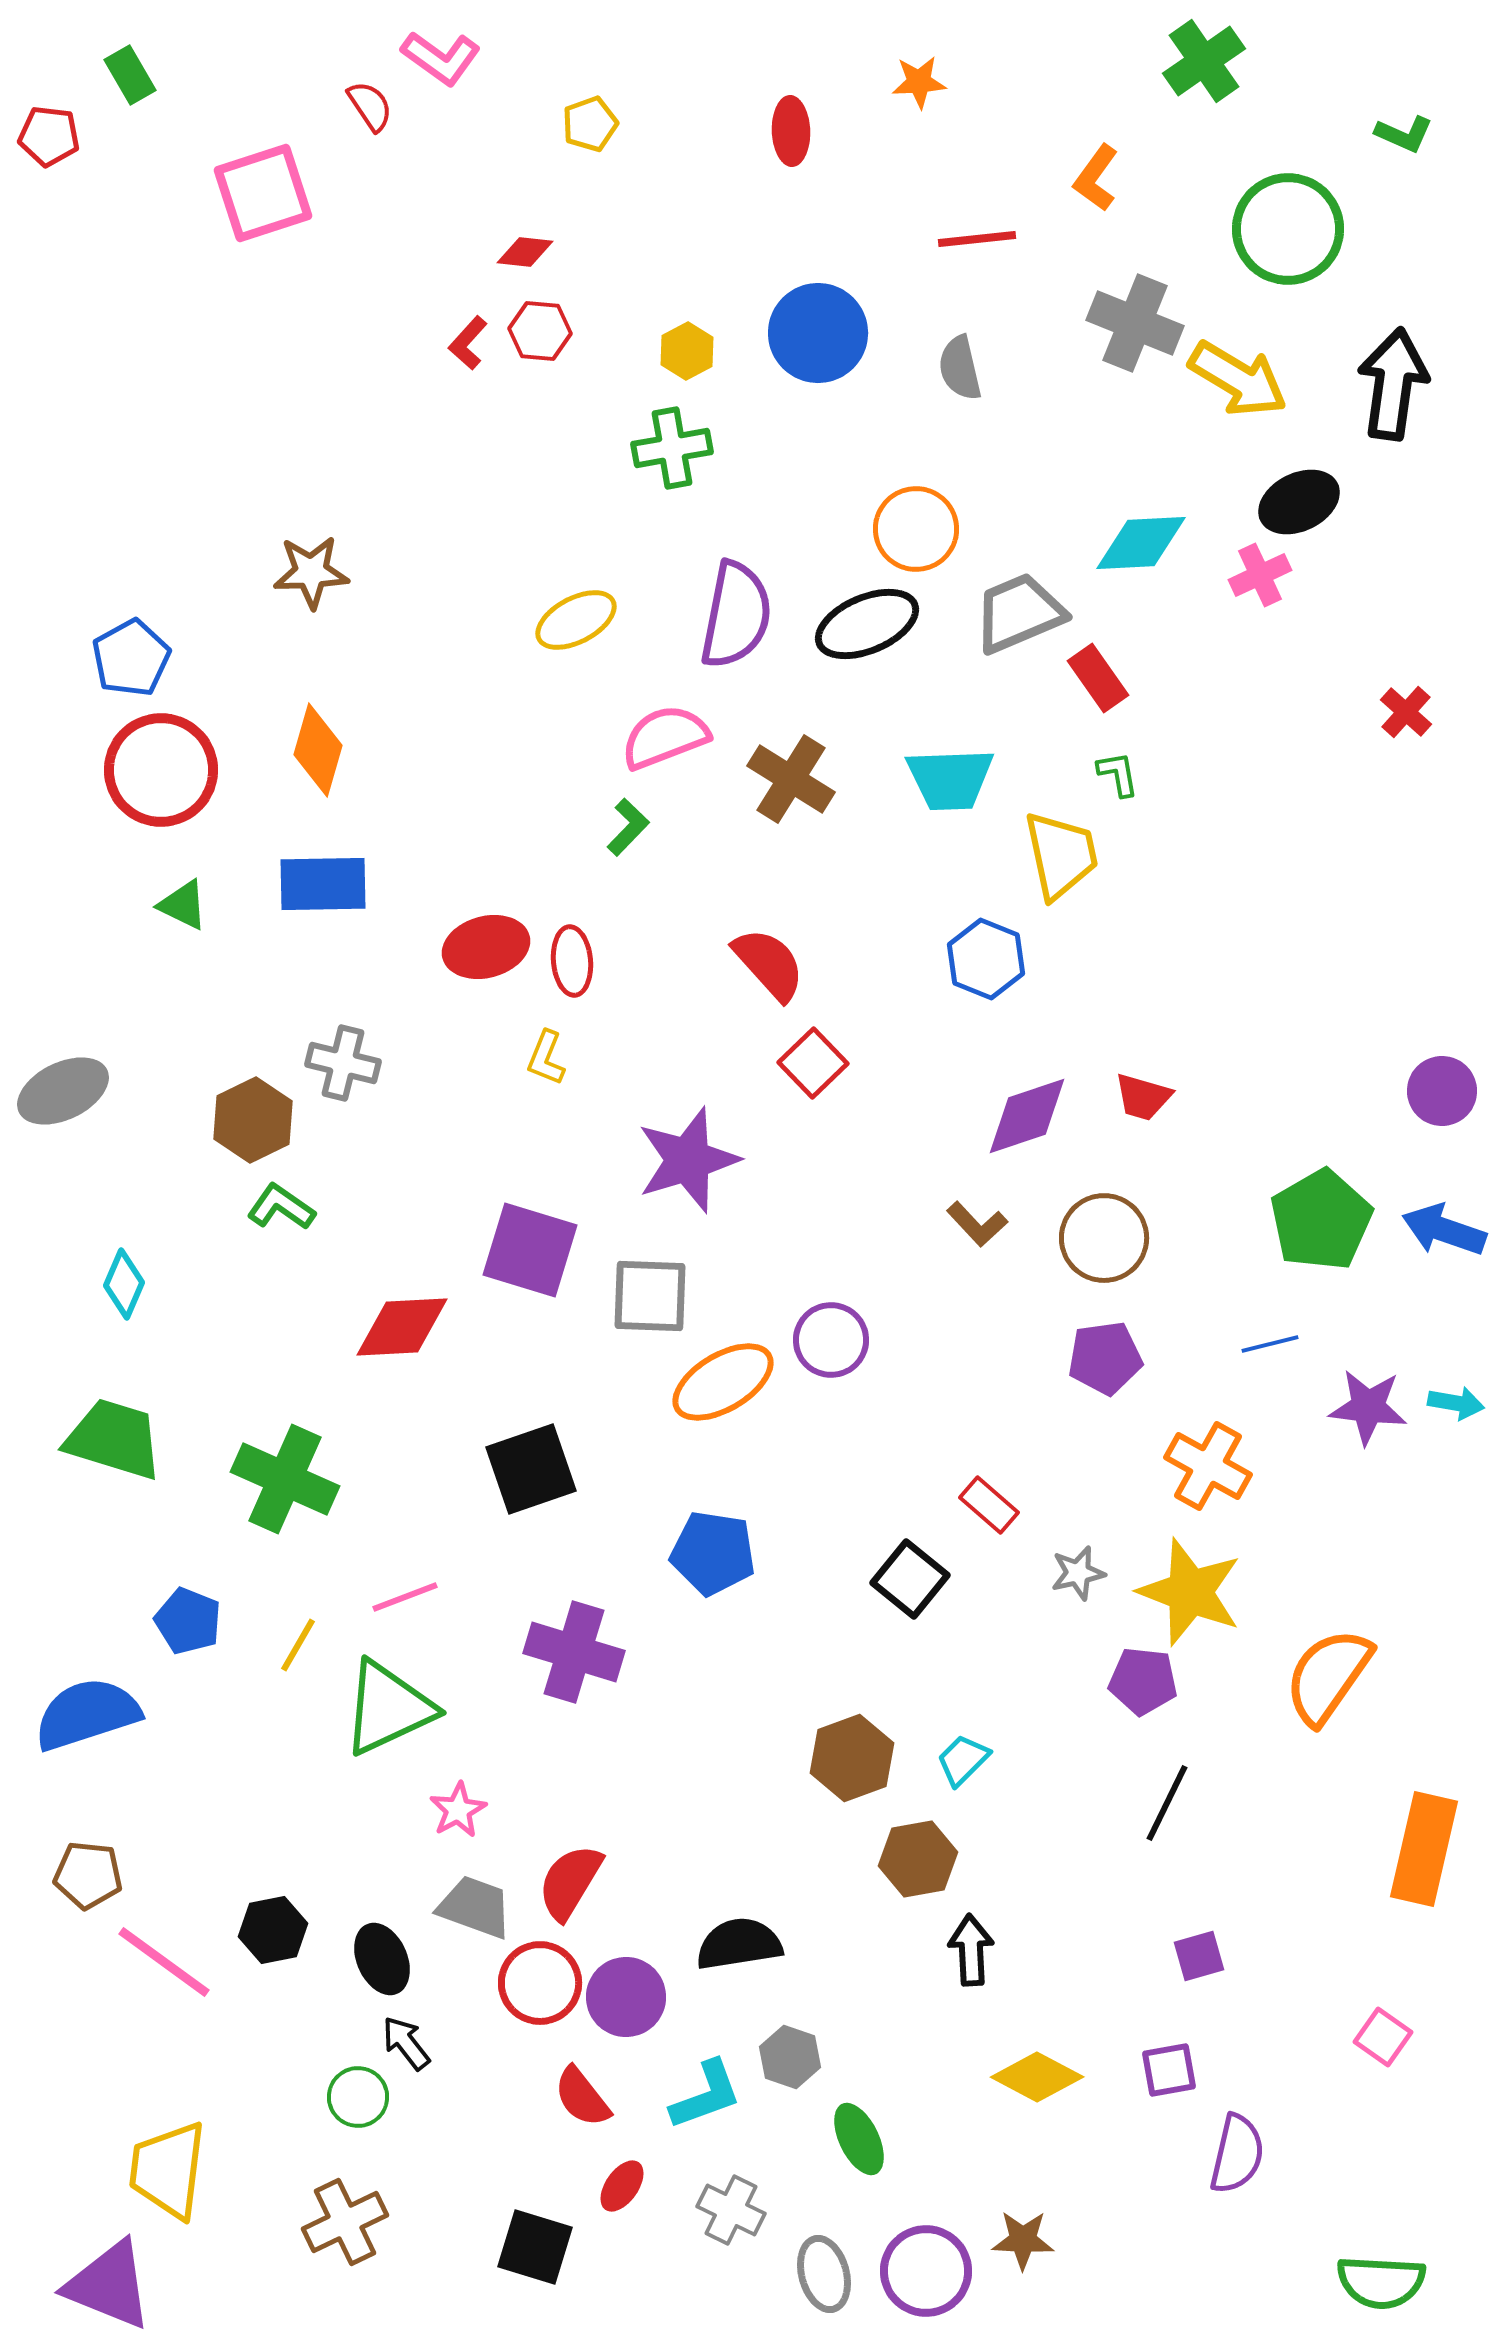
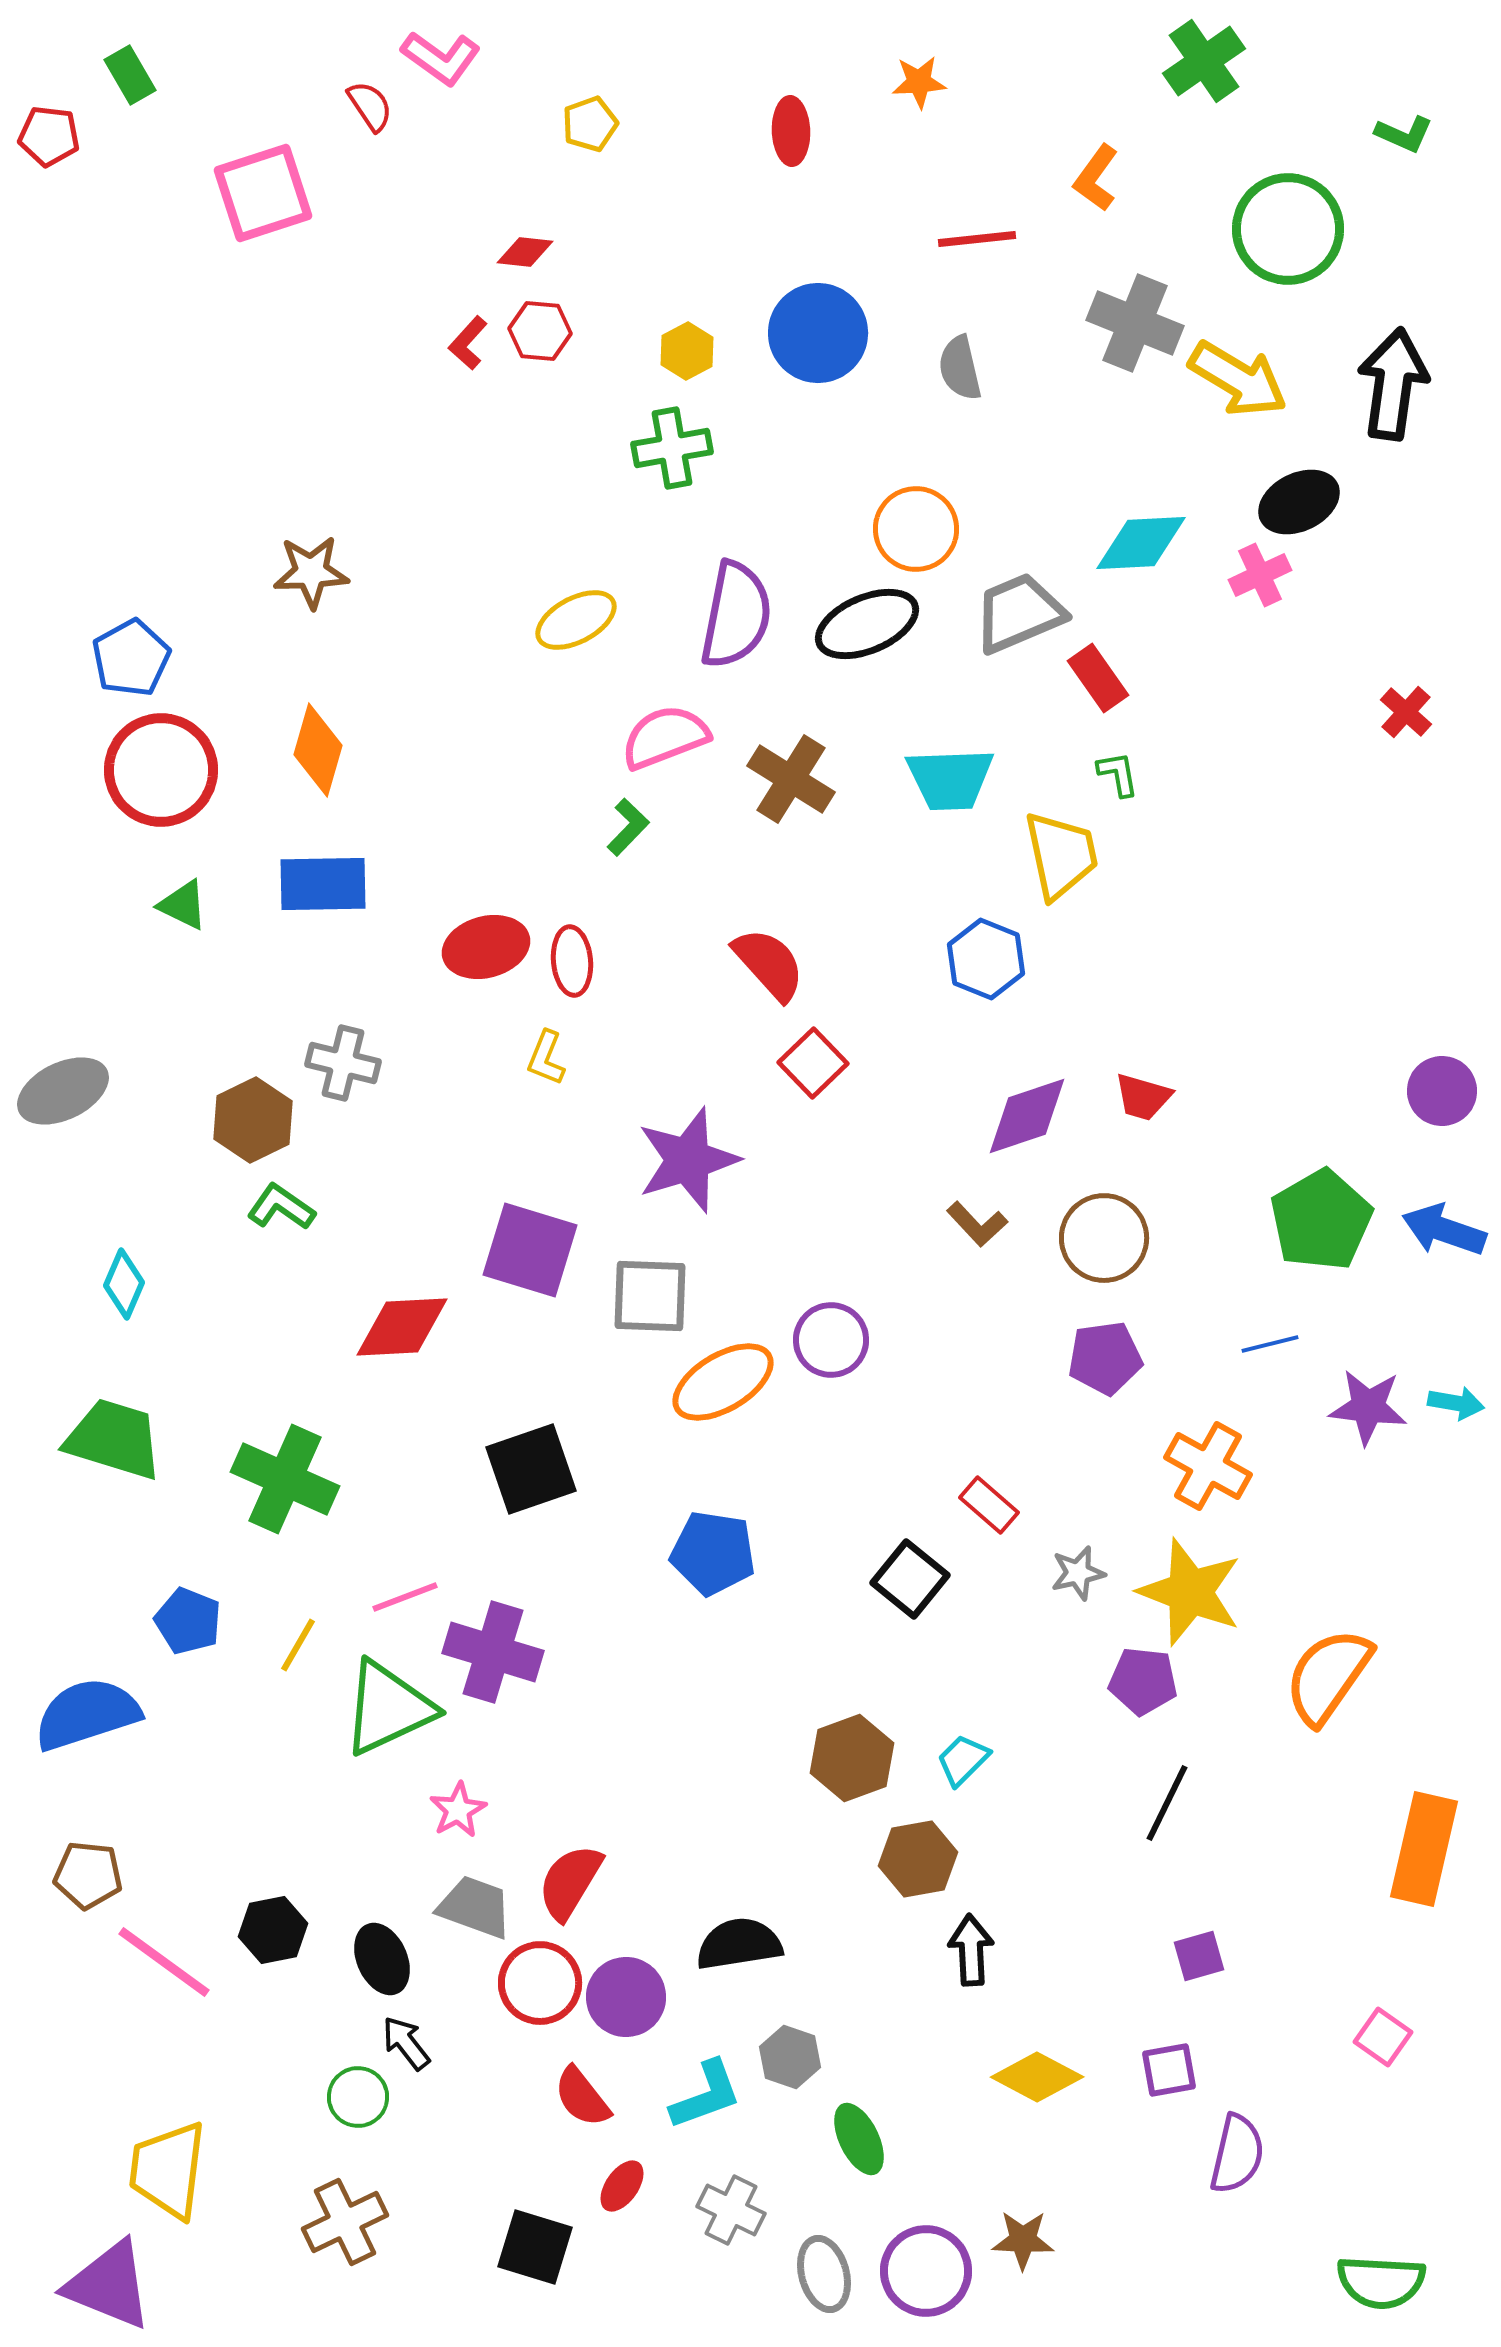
purple cross at (574, 1652): moved 81 px left
